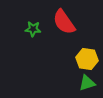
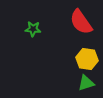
red semicircle: moved 17 px right
green triangle: moved 1 px left
